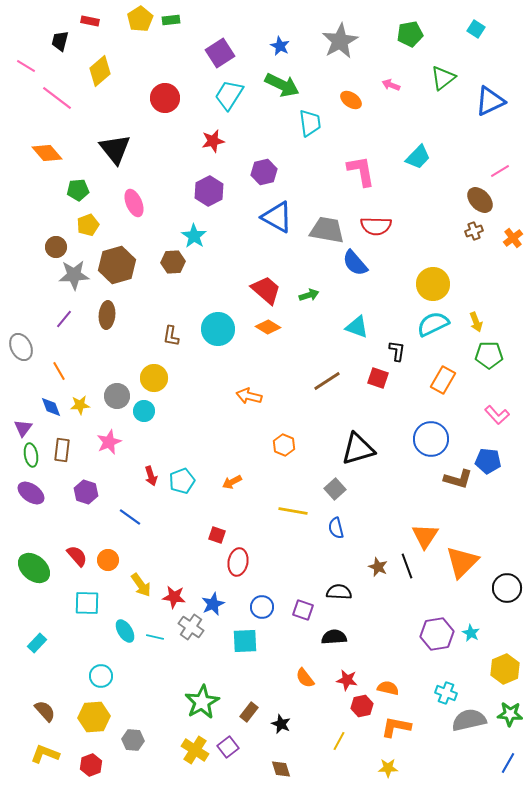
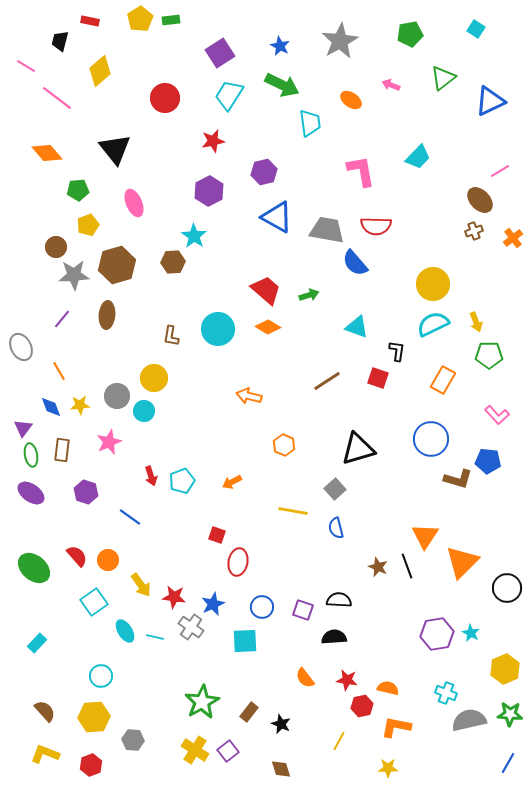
purple line at (64, 319): moved 2 px left
black semicircle at (339, 592): moved 8 px down
cyan square at (87, 603): moved 7 px right, 1 px up; rotated 36 degrees counterclockwise
purple square at (228, 747): moved 4 px down
